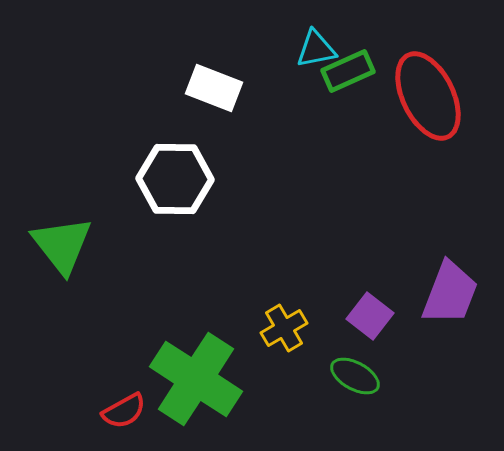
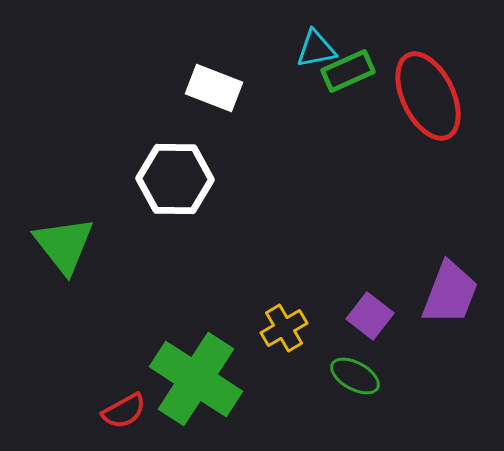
green triangle: moved 2 px right
